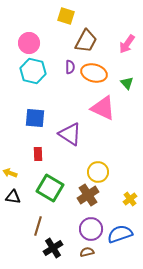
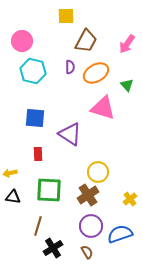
yellow square: rotated 18 degrees counterclockwise
pink circle: moved 7 px left, 2 px up
orange ellipse: moved 2 px right; rotated 45 degrees counterclockwise
green triangle: moved 2 px down
pink triangle: rotated 8 degrees counterclockwise
yellow arrow: rotated 32 degrees counterclockwise
green square: moved 1 px left, 2 px down; rotated 28 degrees counterclockwise
purple circle: moved 3 px up
brown semicircle: rotated 72 degrees clockwise
